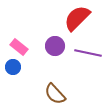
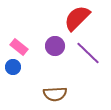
purple line: rotated 32 degrees clockwise
brown semicircle: rotated 50 degrees counterclockwise
